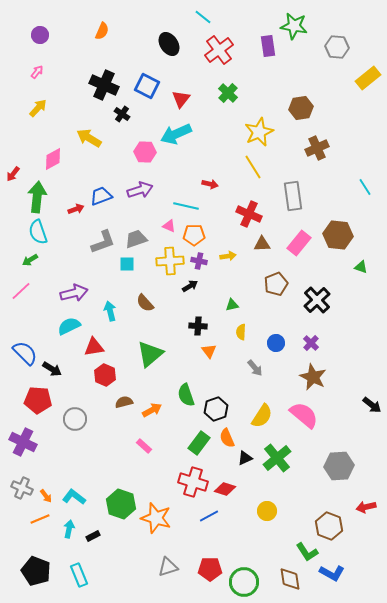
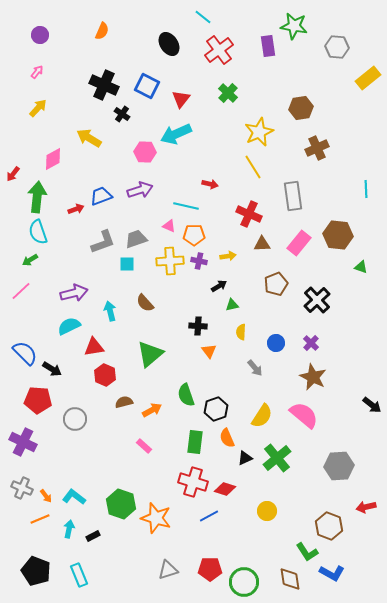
cyan line at (365, 187): moved 1 px right, 2 px down; rotated 30 degrees clockwise
black arrow at (190, 286): moved 29 px right
green rectangle at (199, 443): moved 4 px left, 1 px up; rotated 30 degrees counterclockwise
gray triangle at (168, 567): moved 3 px down
